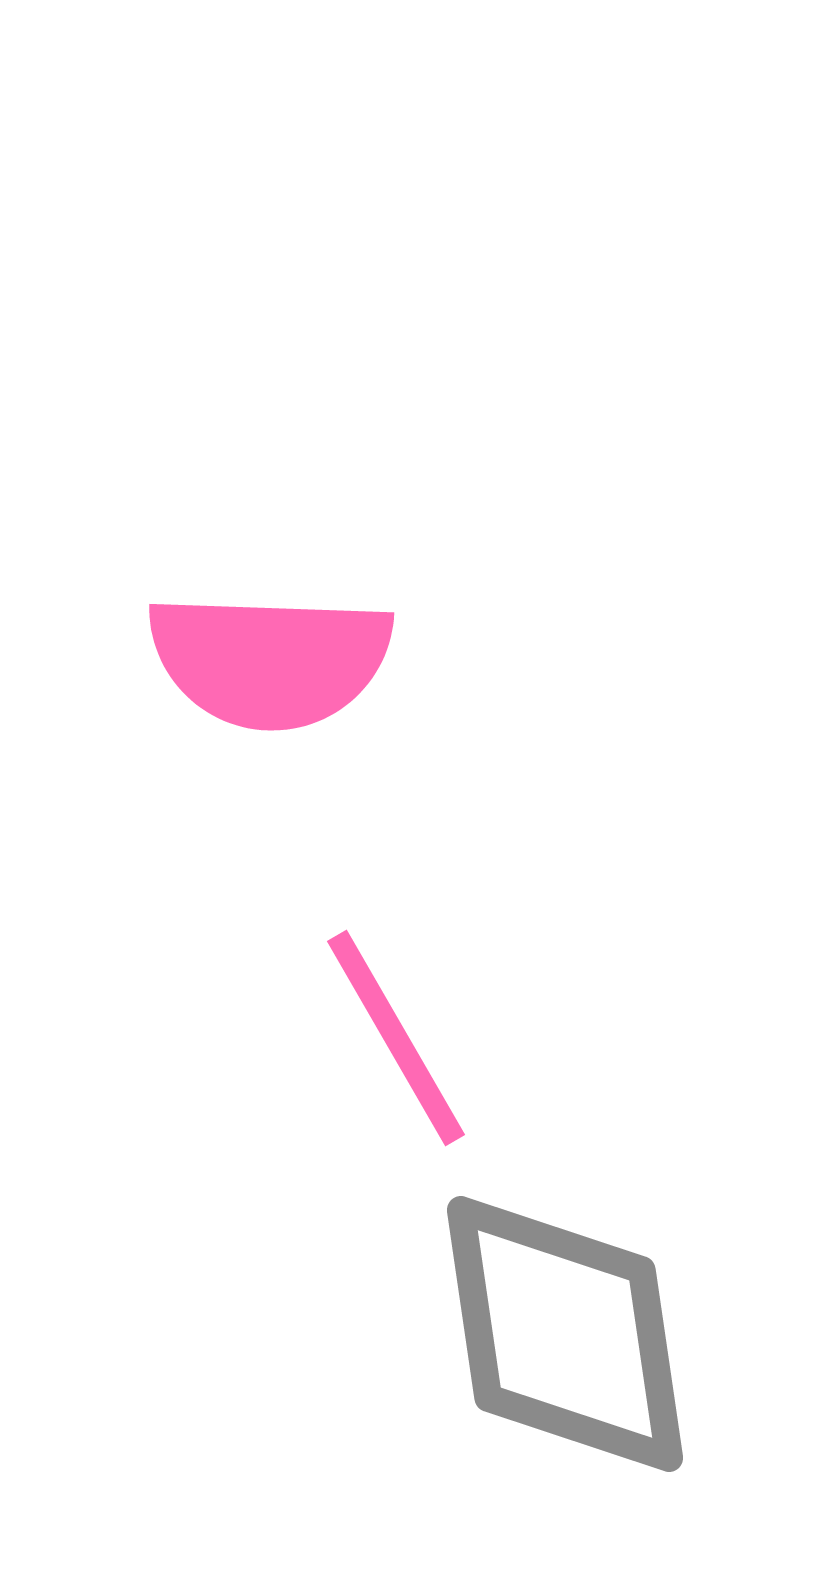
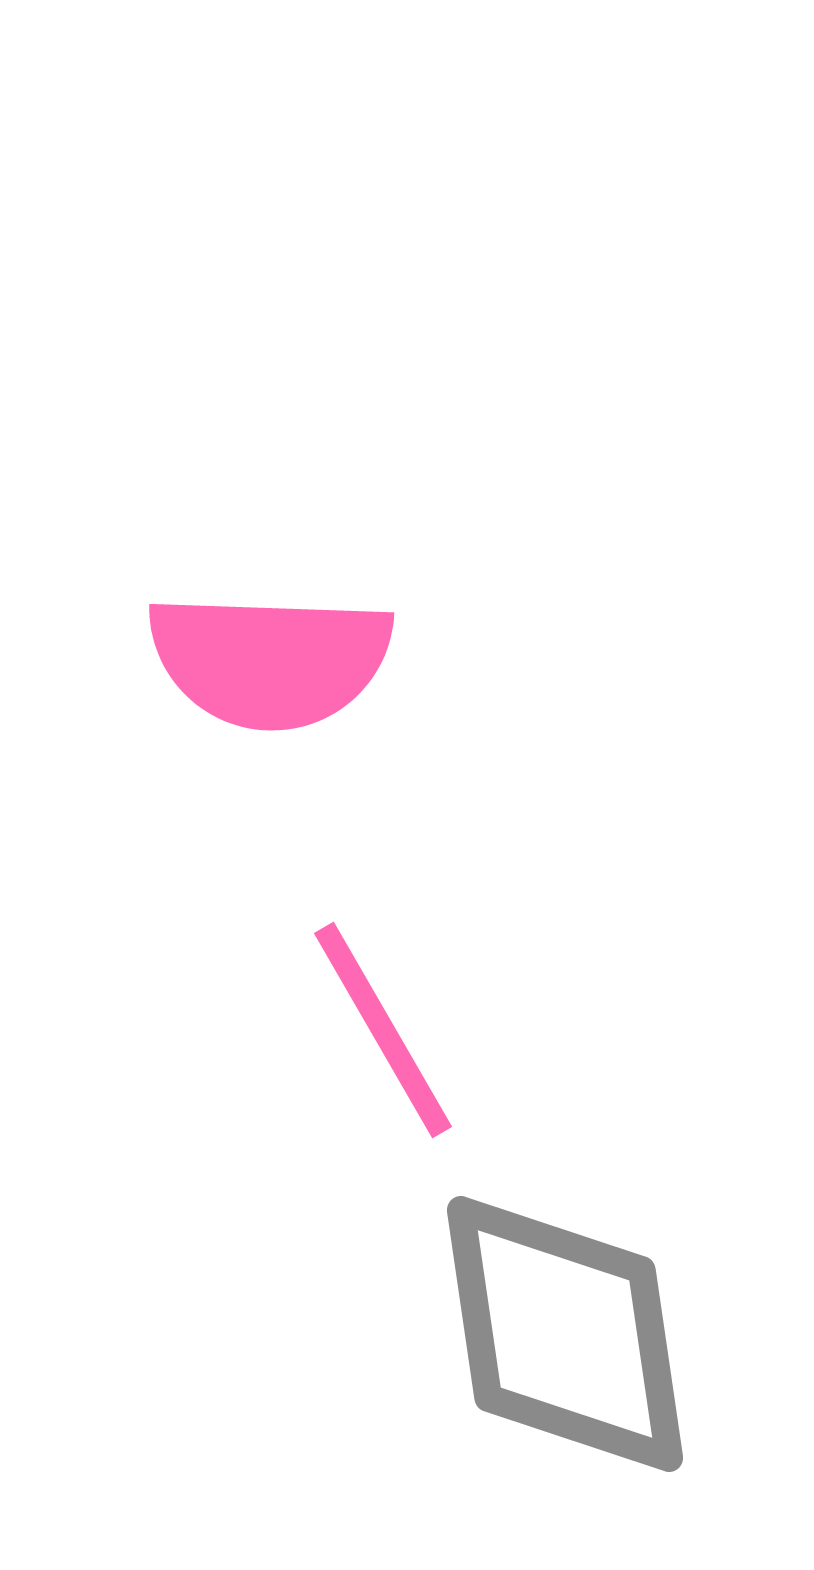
pink line: moved 13 px left, 8 px up
